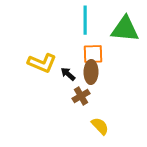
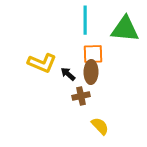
brown cross: rotated 18 degrees clockwise
